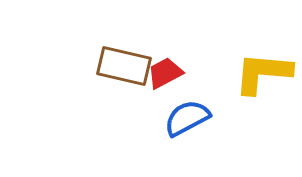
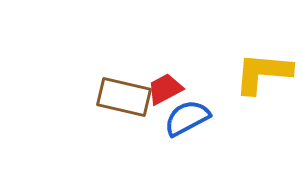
brown rectangle: moved 31 px down
red trapezoid: moved 16 px down
